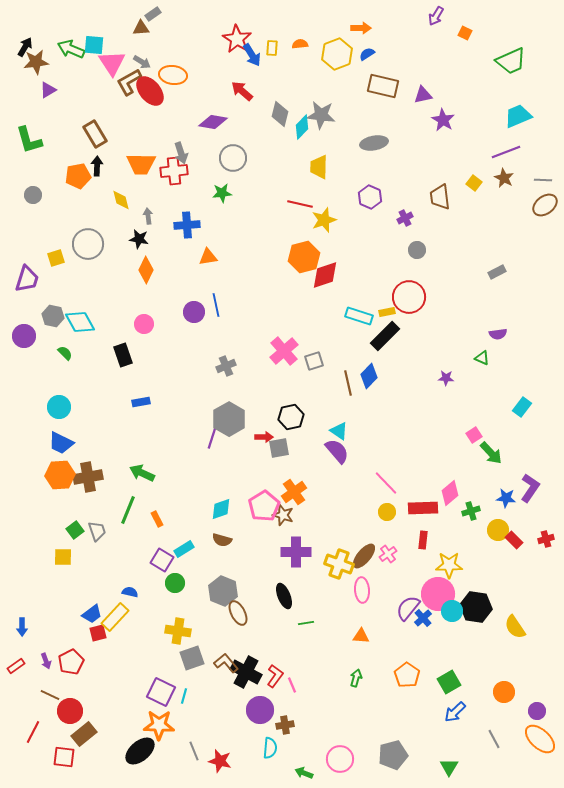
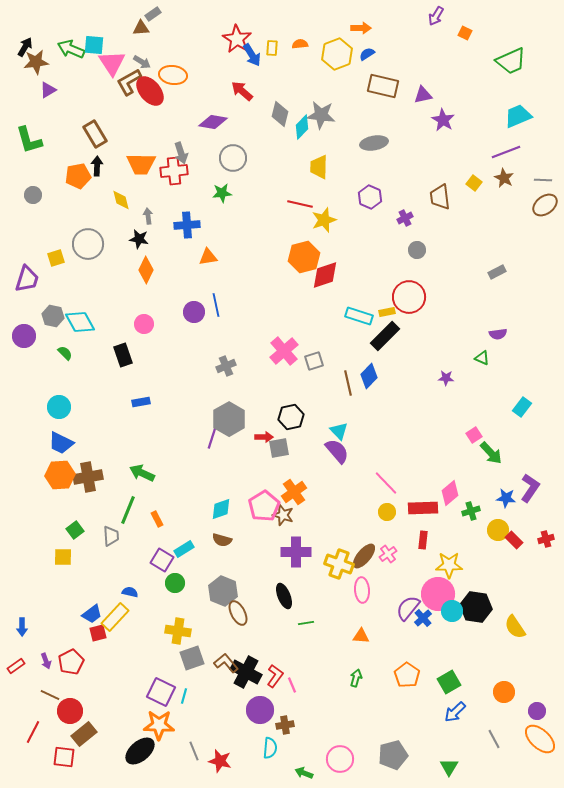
cyan triangle at (339, 431): rotated 12 degrees clockwise
gray trapezoid at (97, 531): moved 14 px right, 5 px down; rotated 15 degrees clockwise
